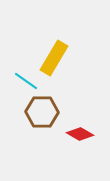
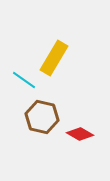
cyan line: moved 2 px left, 1 px up
brown hexagon: moved 5 px down; rotated 12 degrees clockwise
